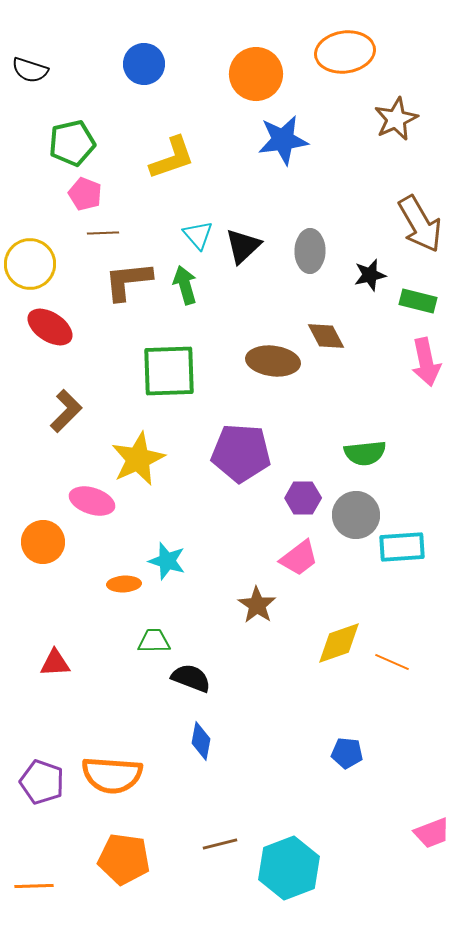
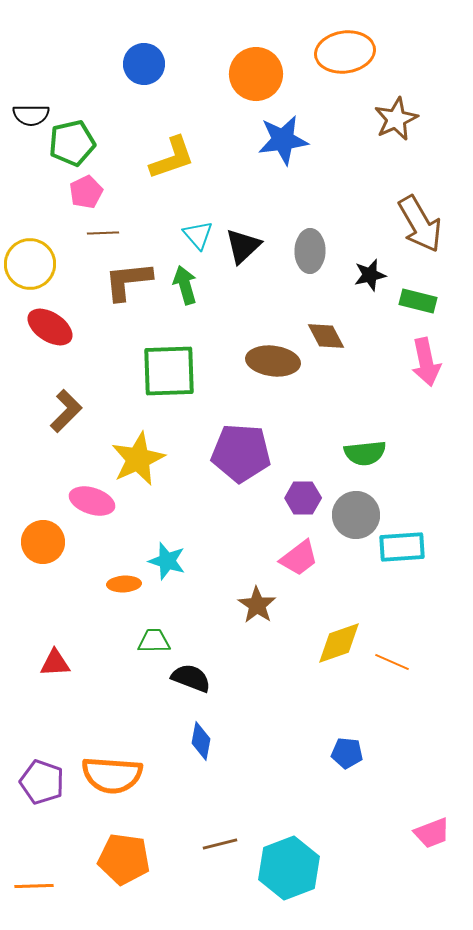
black semicircle at (30, 70): moved 1 px right, 45 px down; rotated 18 degrees counterclockwise
pink pentagon at (85, 194): moved 1 px right, 2 px up; rotated 24 degrees clockwise
